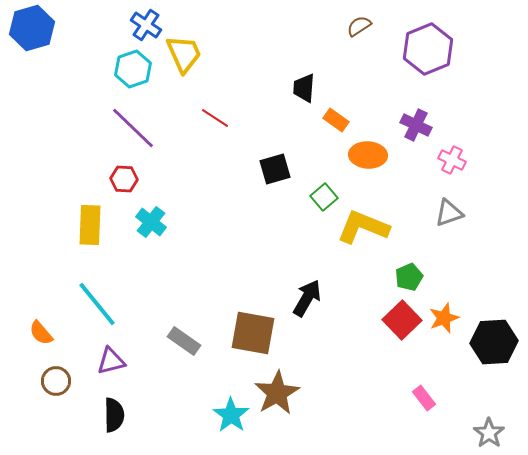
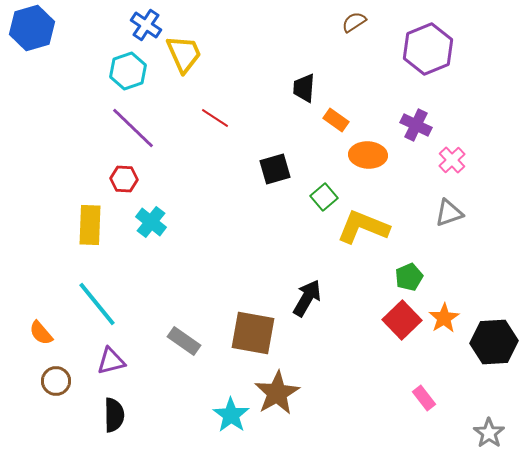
brown semicircle: moved 5 px left, 4 px up
cyan hexagon: moved 5 px left, 2 px down
pink cross: rotated 20 degrees clockwise
orange star: rotated 12 degrees counterclockwise
